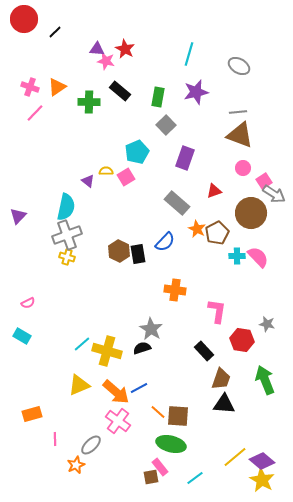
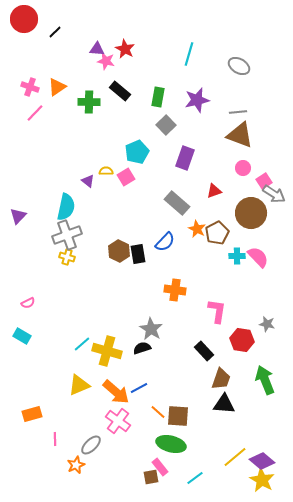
purple star at (196, 92): moved 1 px right, 8 px down
